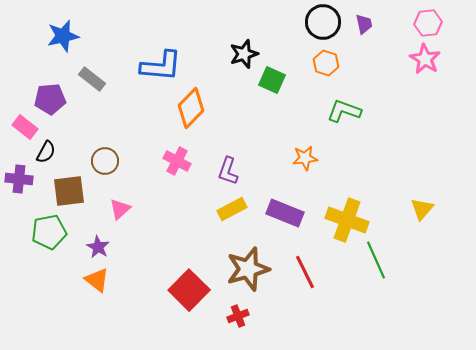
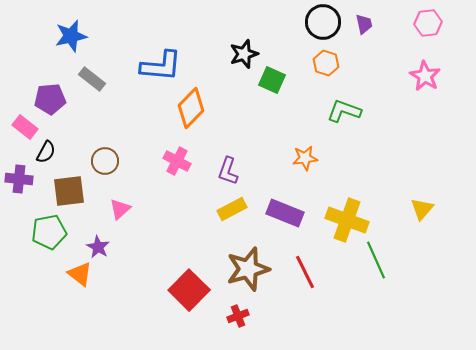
blue star: moved 8 px right
pink star: moved 17 px down
orange triangle: moved 17 px left, 6 px up
